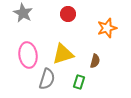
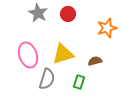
gray star: moved 15 px right
pink ellipse: rotated 10 degrees counterclockwise
brown semicircle: rotated 120 degrees counterclockwise
